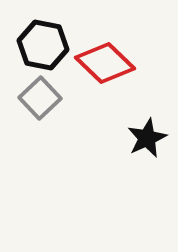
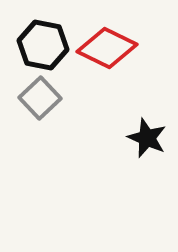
red diamond: moved 2 px right, 15 px up; rotated 18 degrees counterclockwise
black star: rotated 24 degrees counterclockwise
